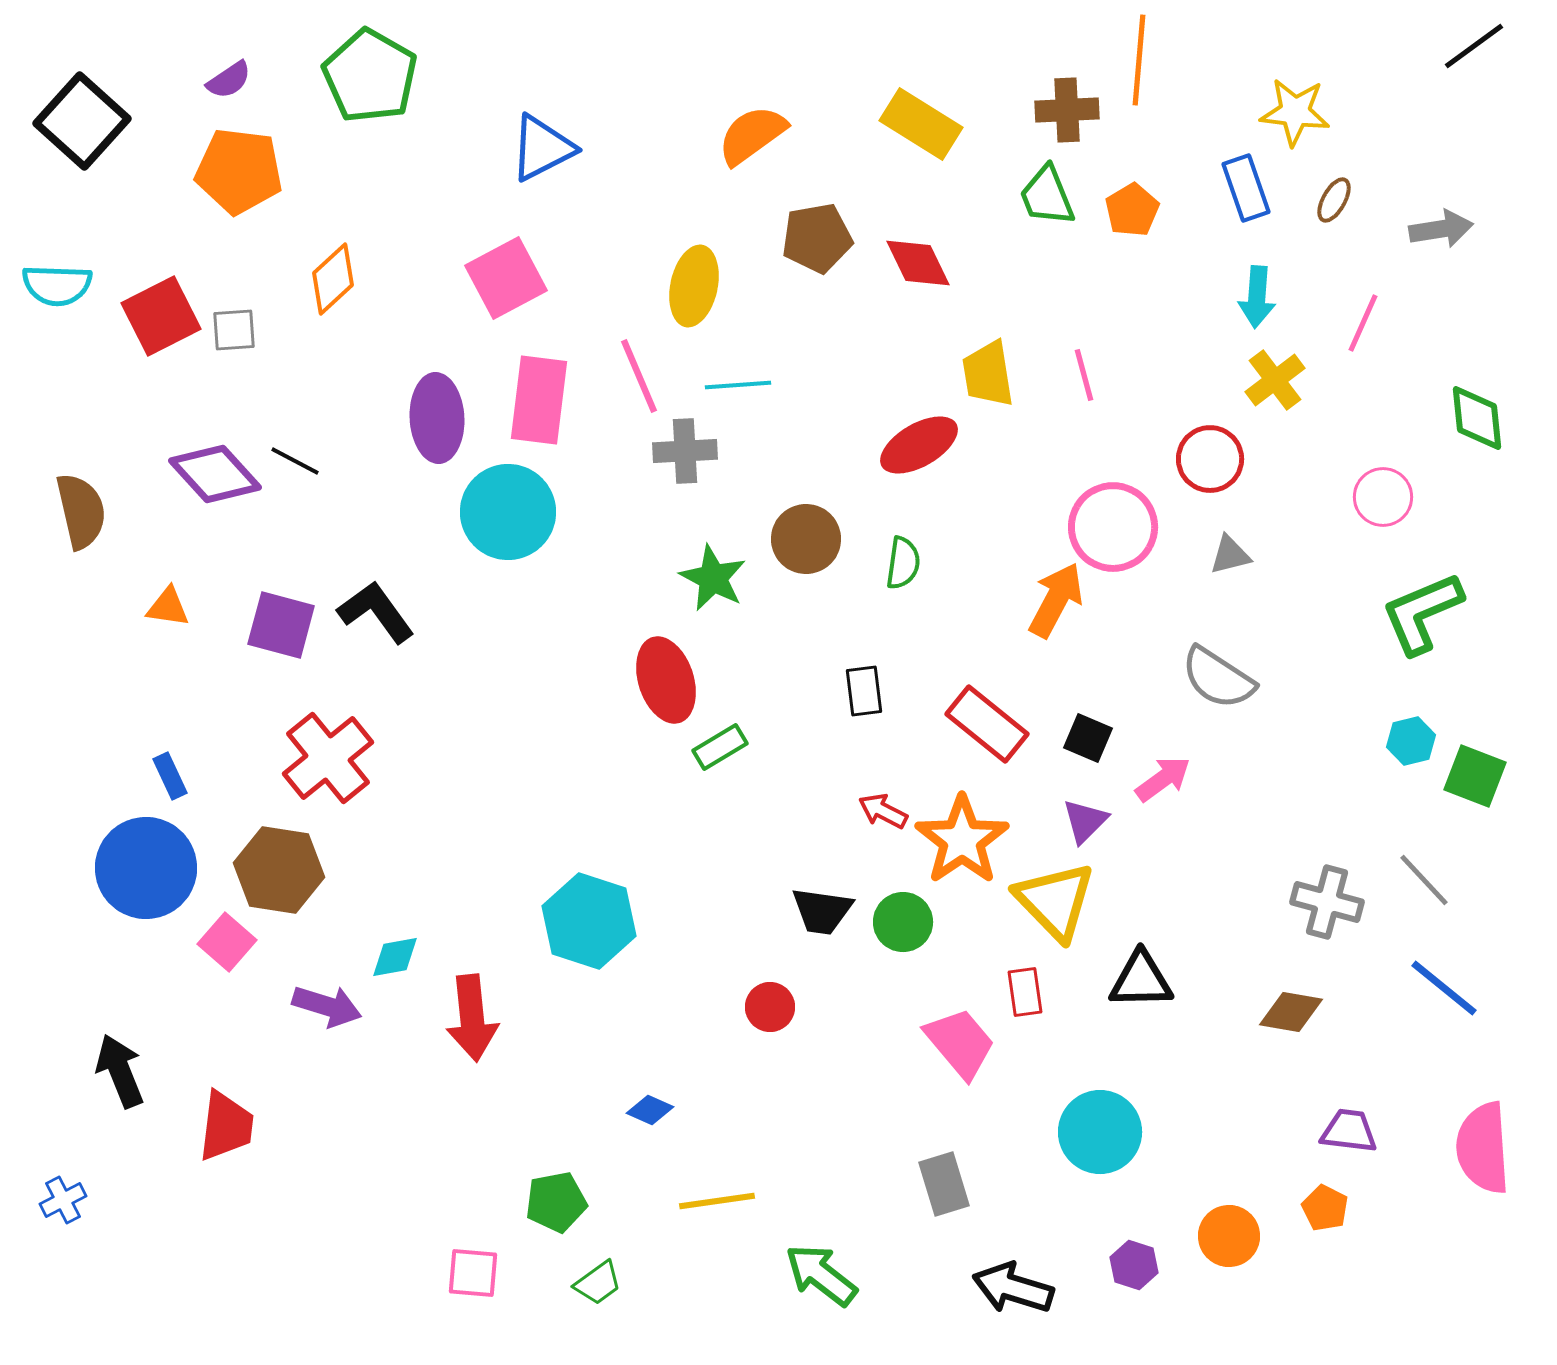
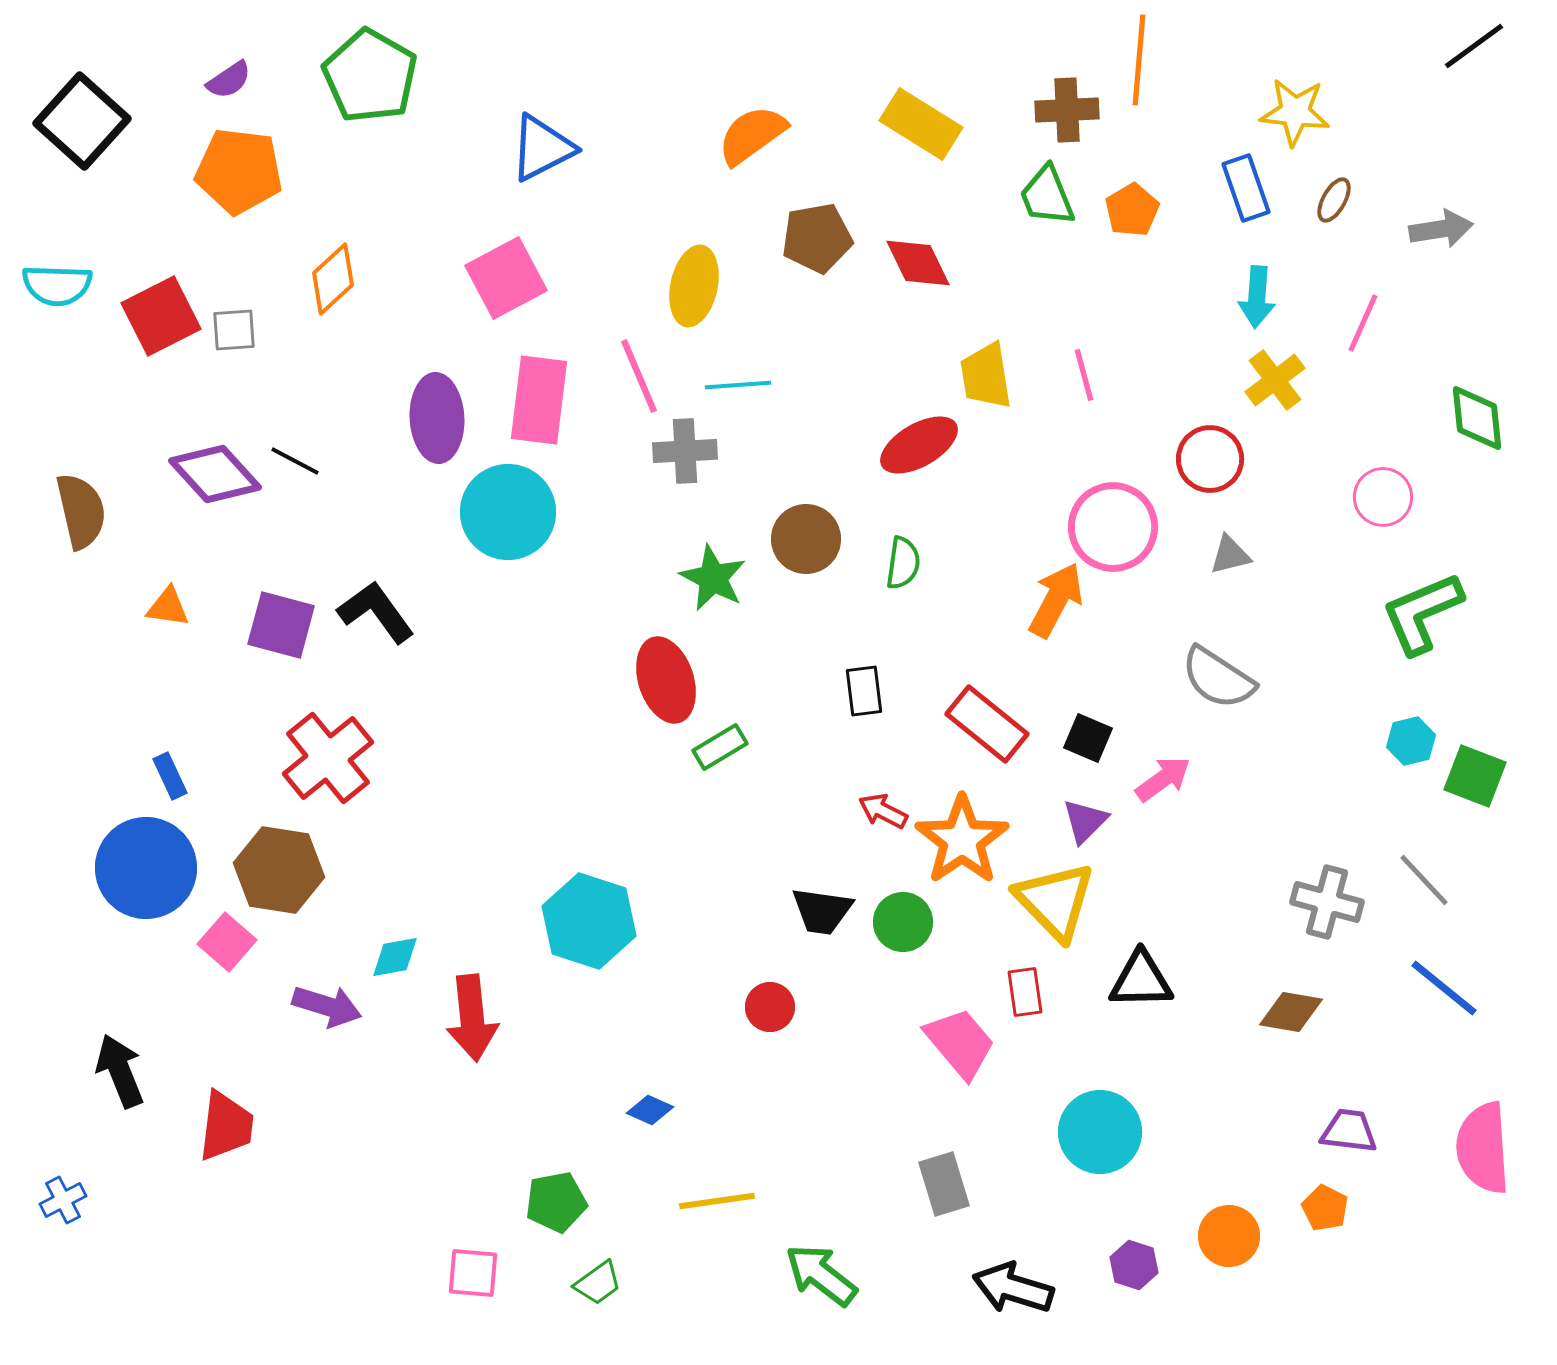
yellow trapezoid at (988, 374): moved 2 px left, 2 px down
